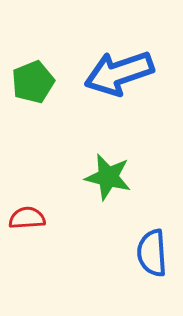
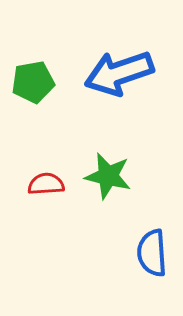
green pentagon: rotated 12 degrees clockwise
green star: moved 1 px up
red semicircle: moved 19 px right, 34 px up
